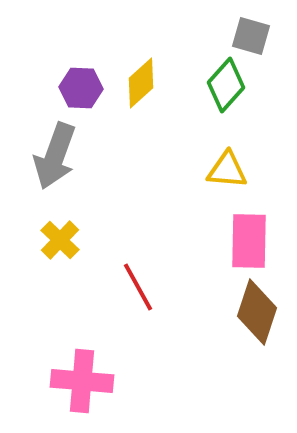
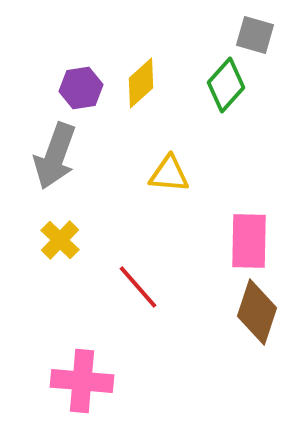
gray square: moved 4 px right, 1 px up
purple hexagon: rotated 12 degrees counterclockwise
yellow triangle: moved 58 px left, 4 px down
red line: rotated 12 degrees counterclockwise
